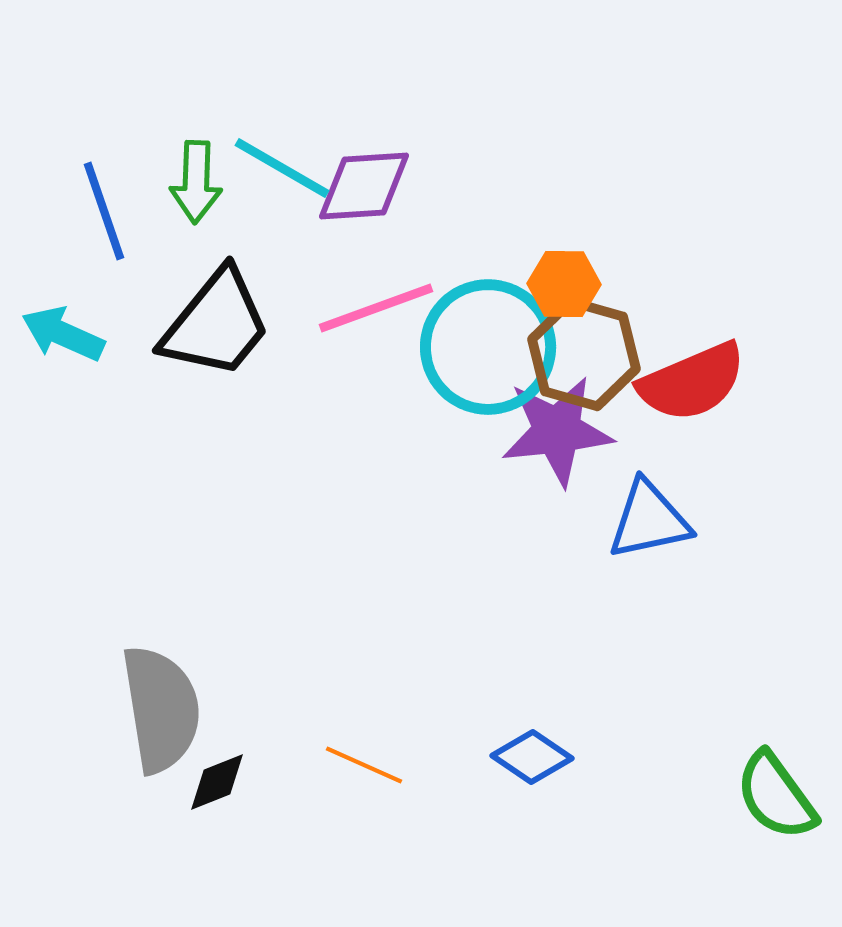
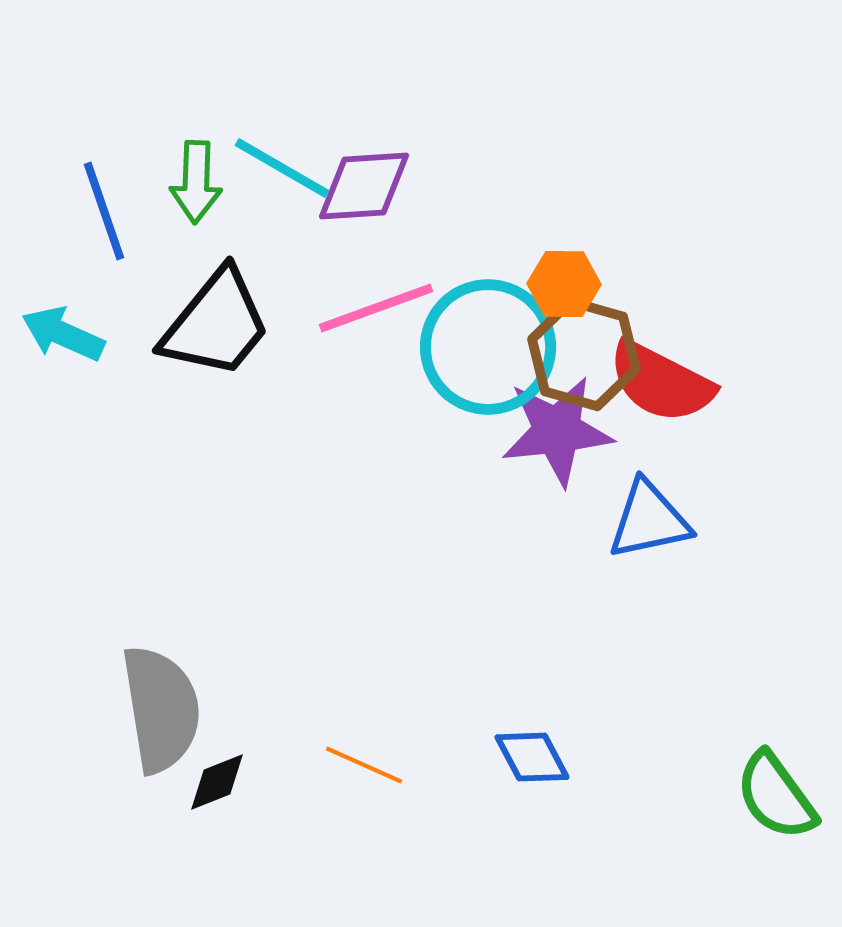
red semicircle: moved 31 px left; rotated 50 degrees clockwise
blue diamond: rotated 28 degrees clockwise
